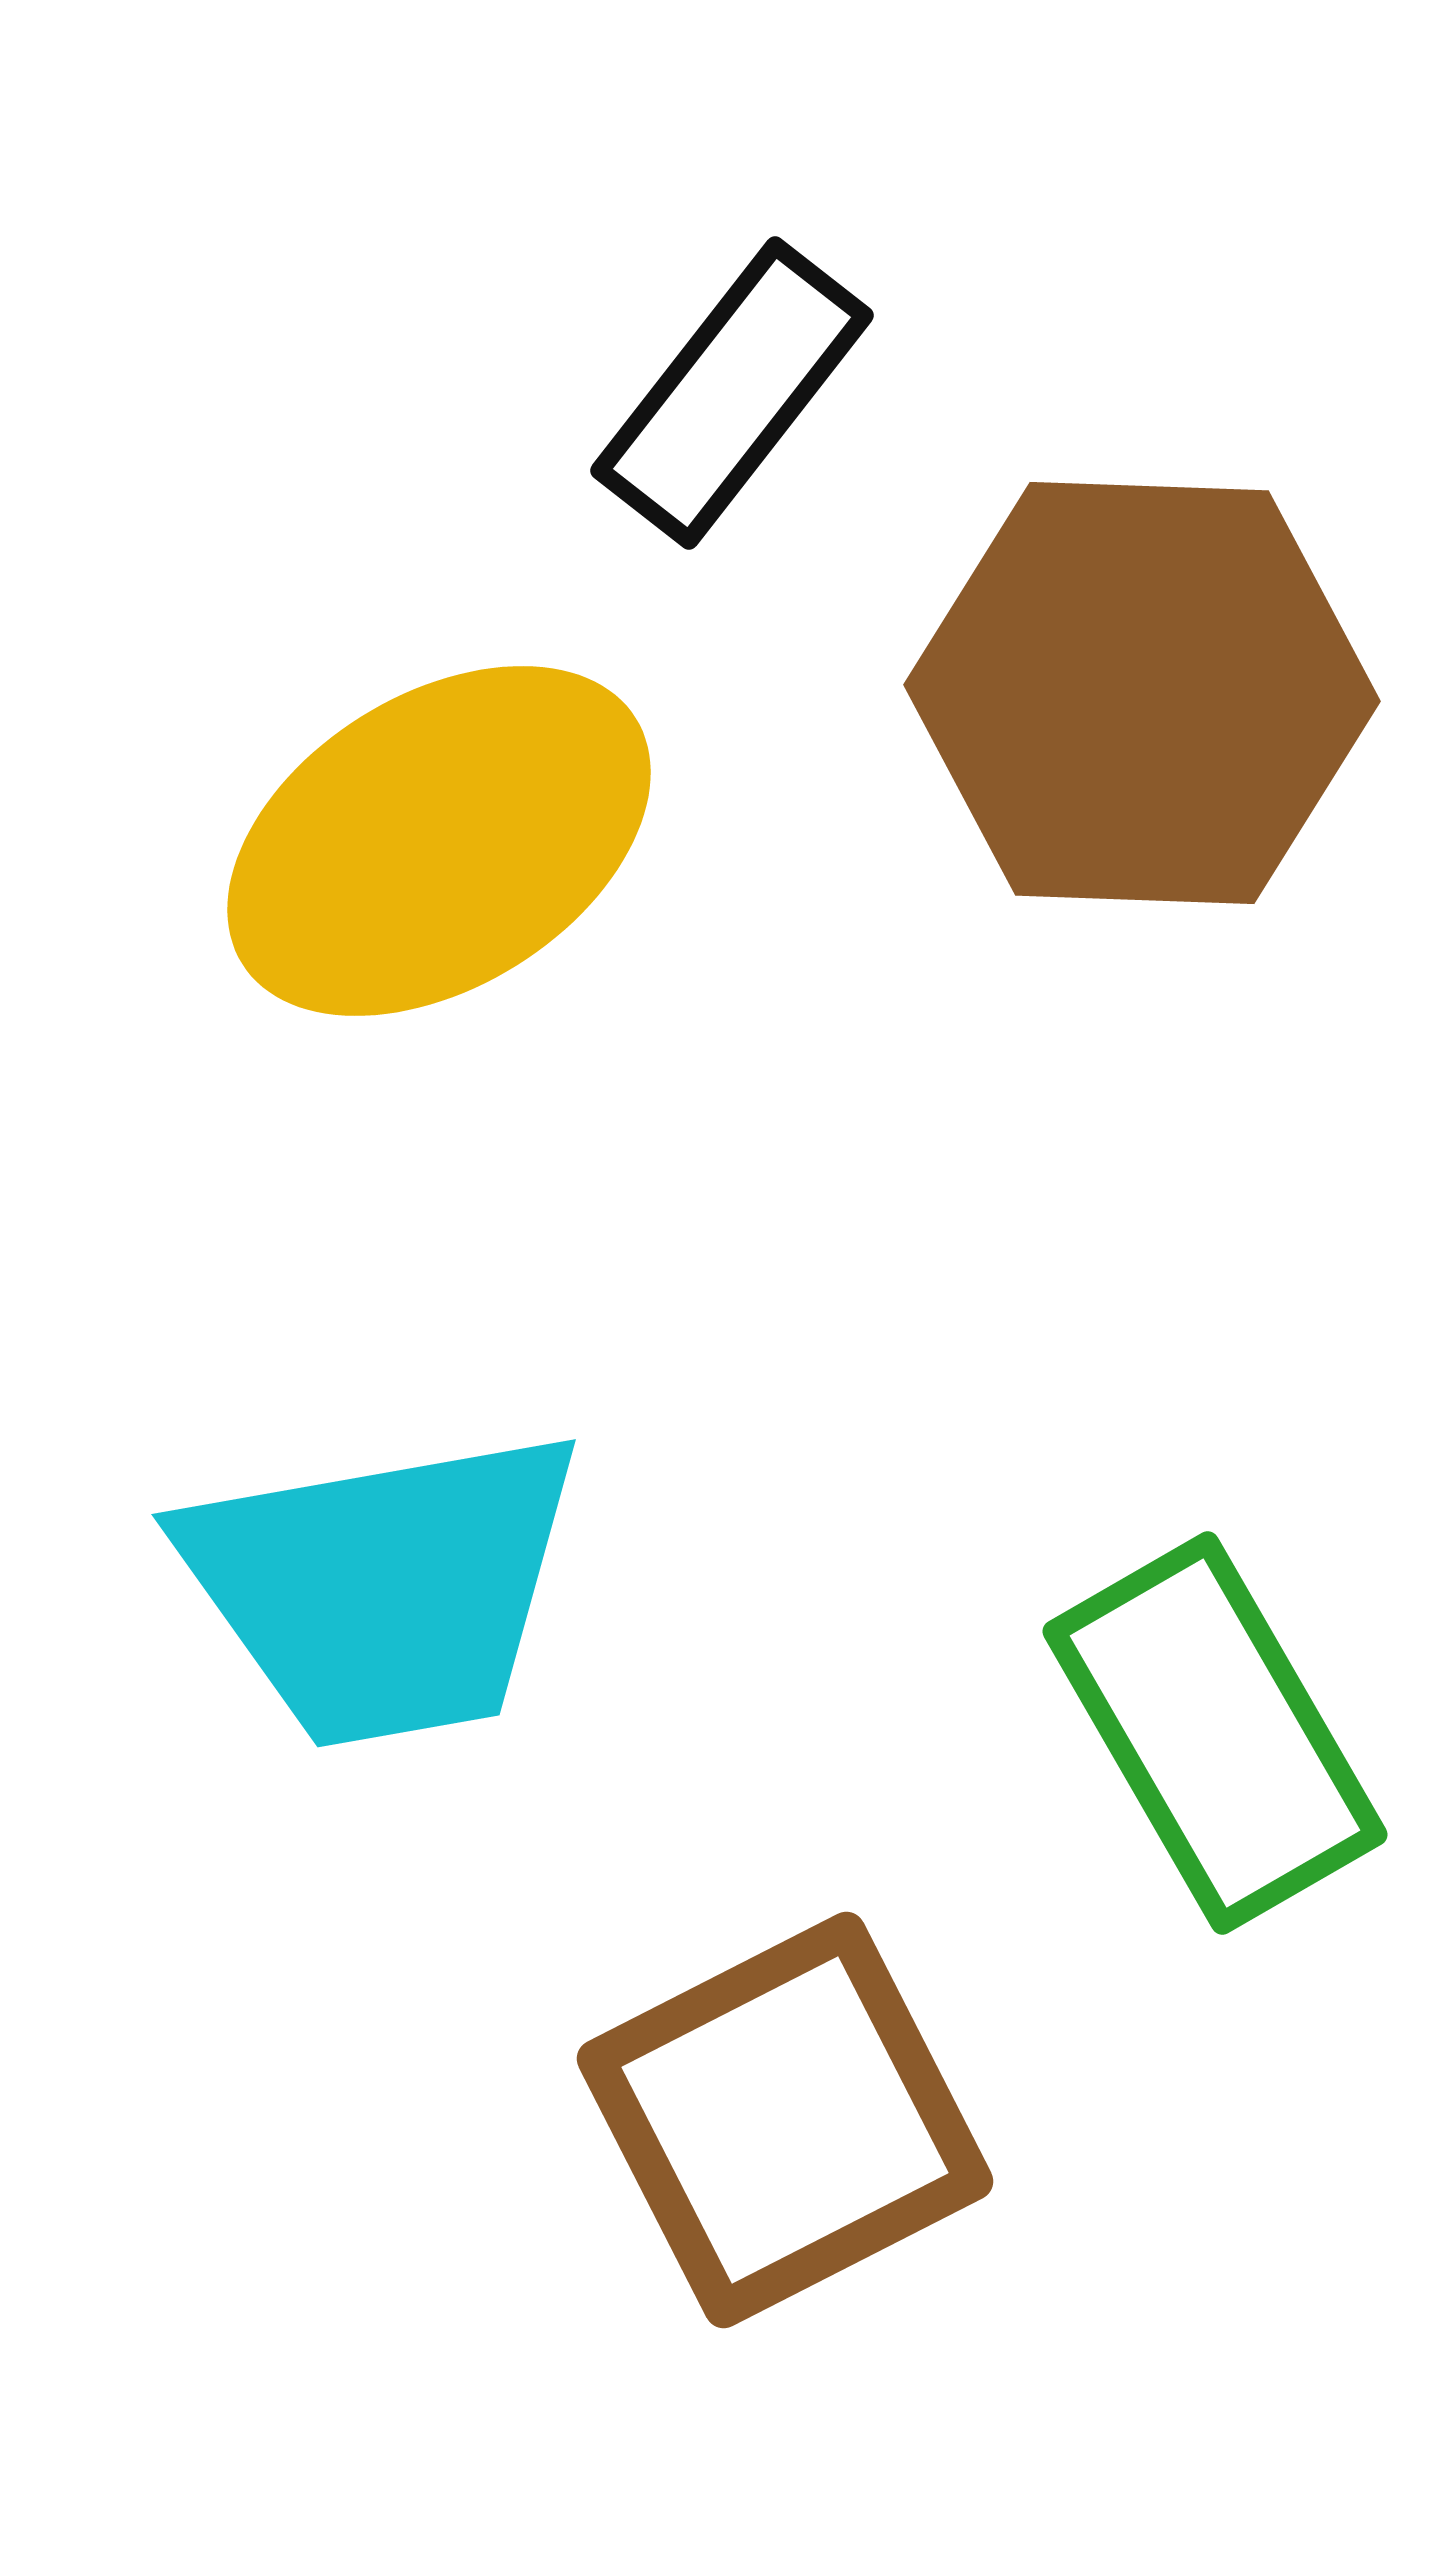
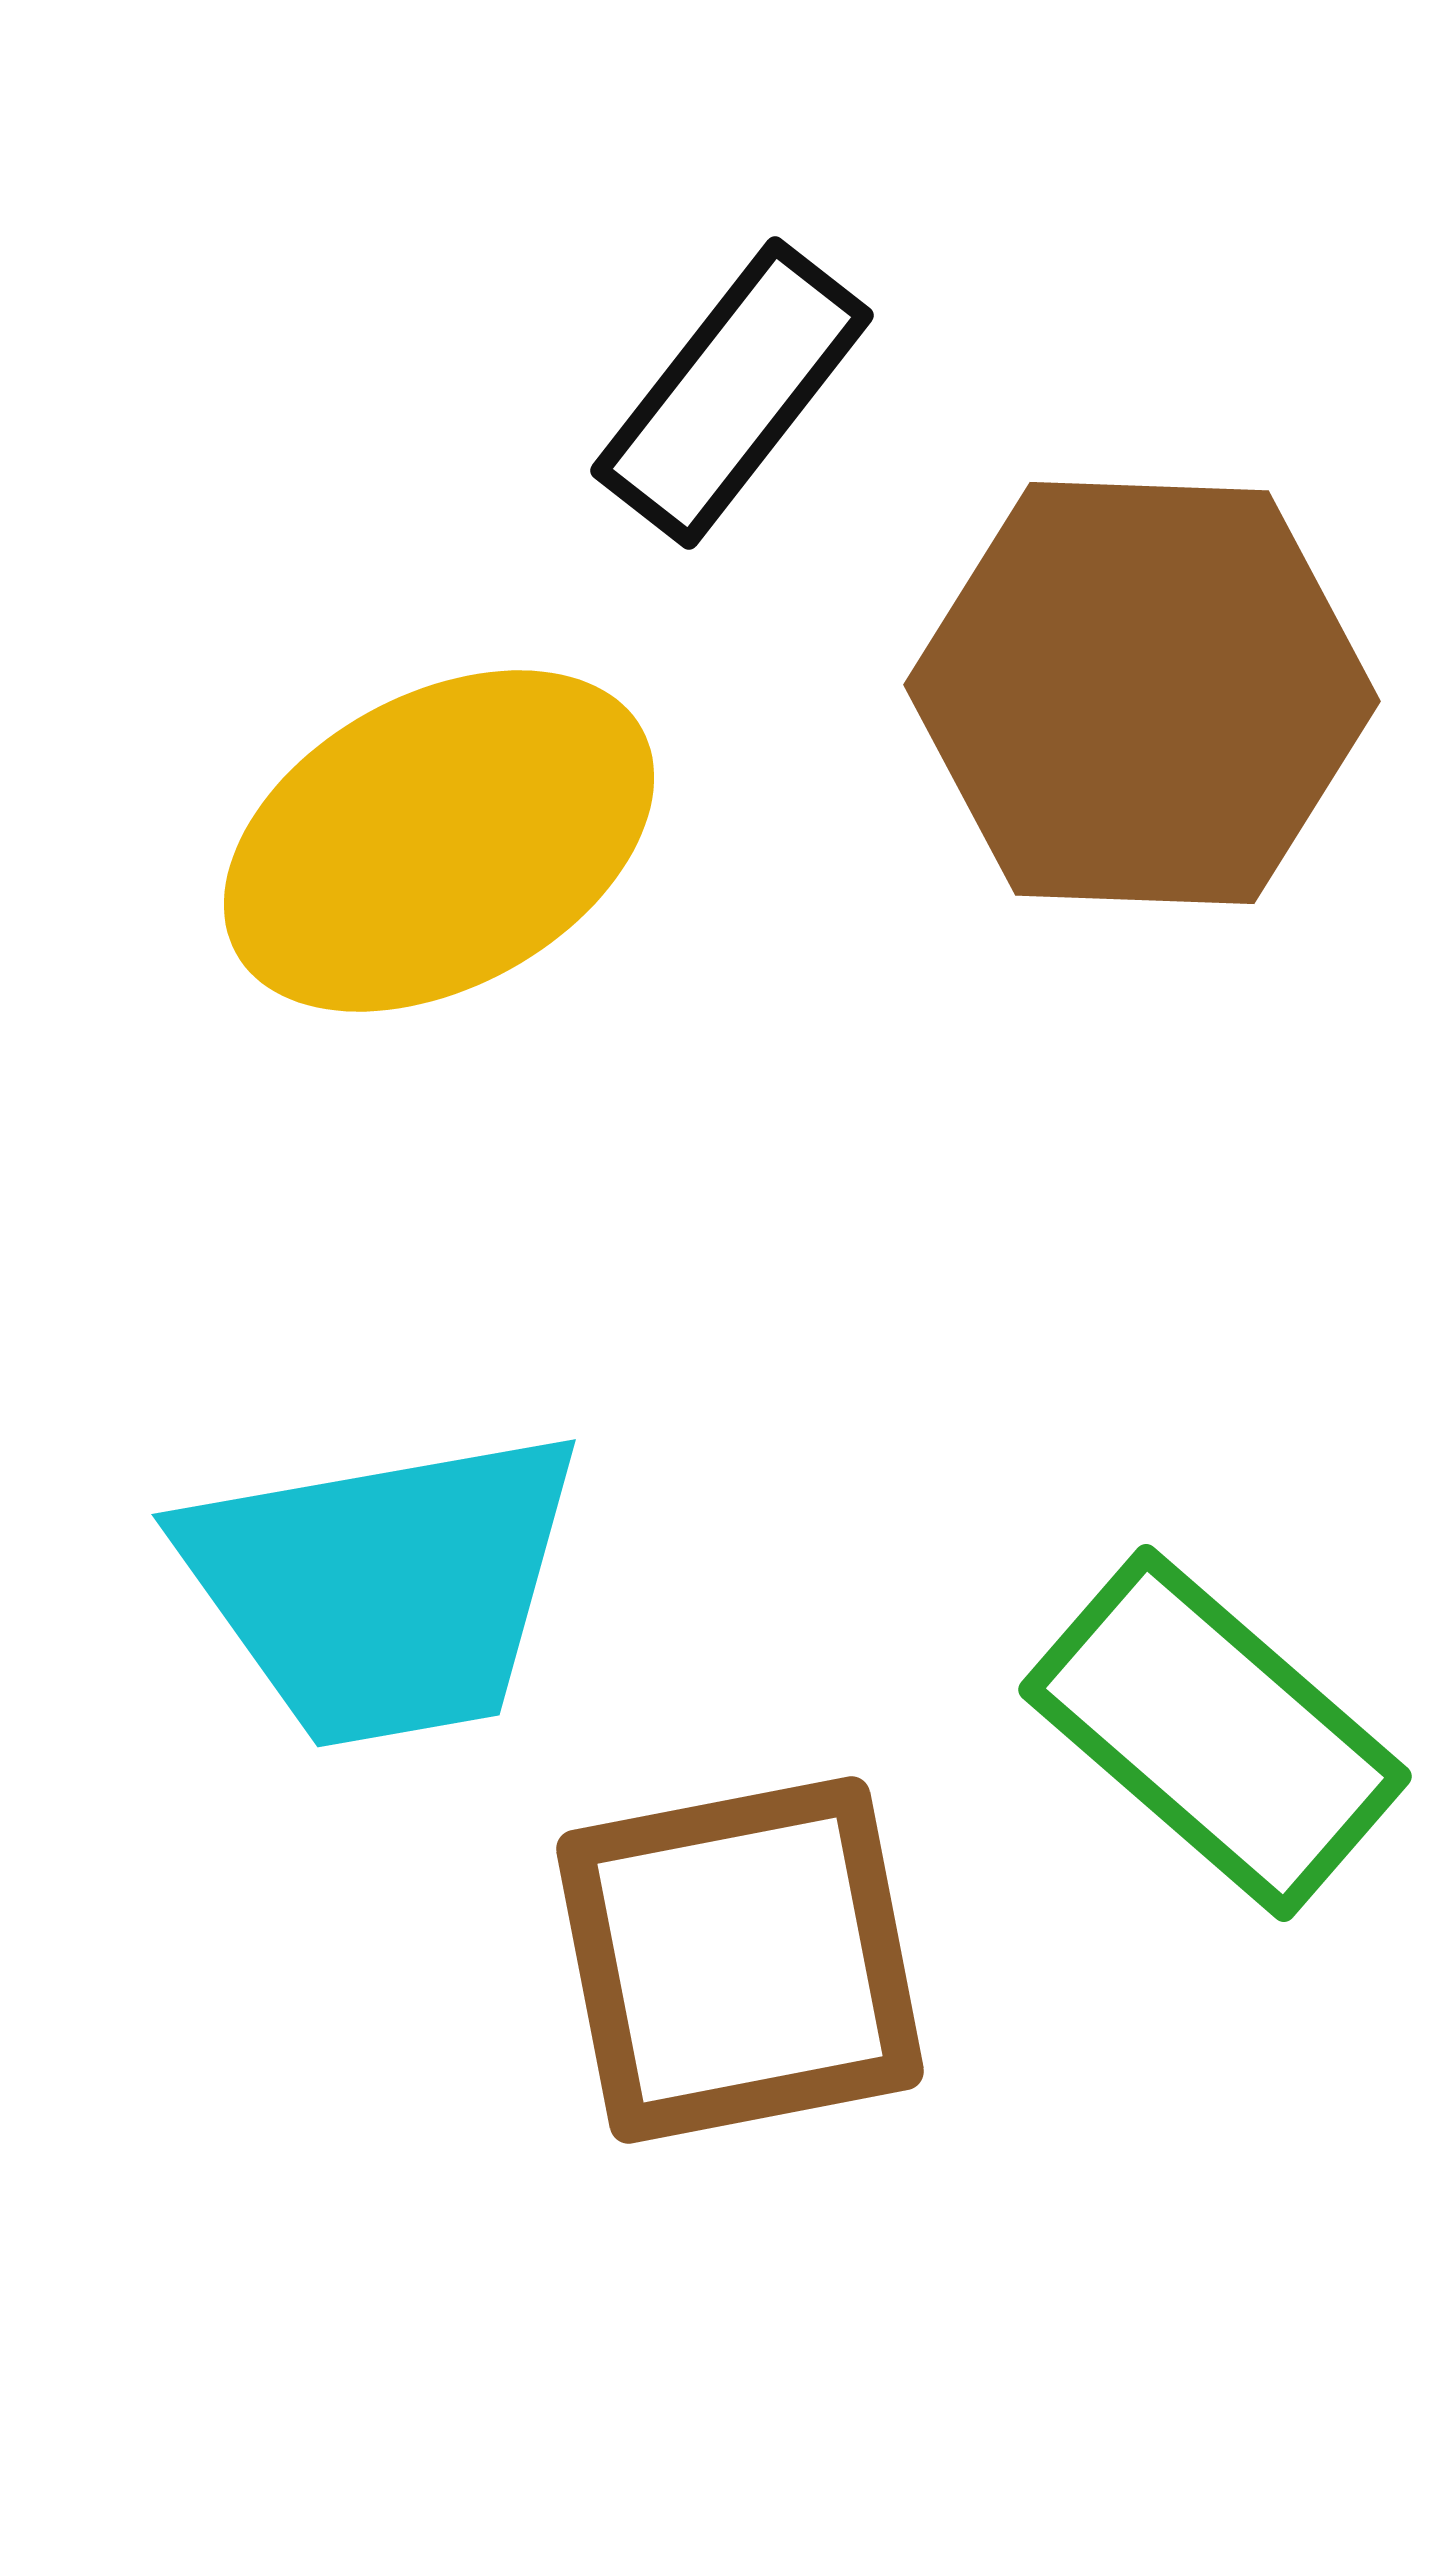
yellow ellipse: rotated 3 degrees clockwise
green rectangle: rotated 19 degrees counterclockwise
brown square: moved 45 px left, 160 px up; rotated 16 degrees clockwise
